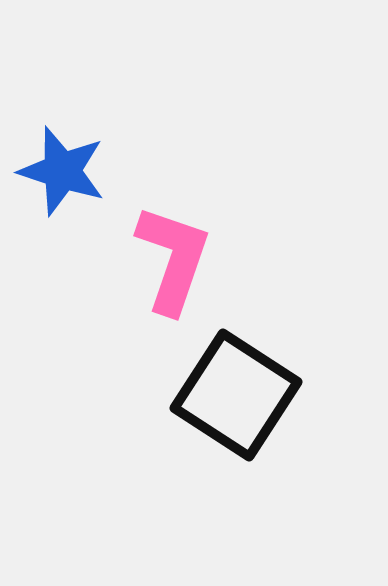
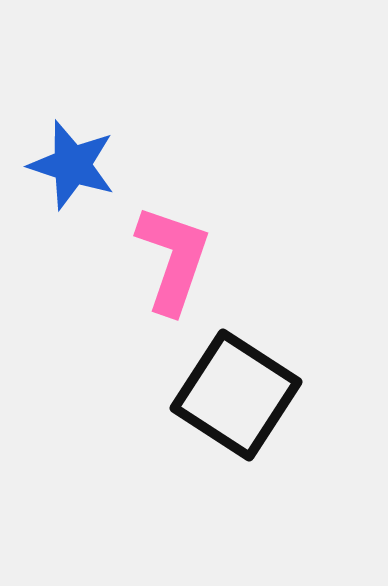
blue star: moved 10 px right, 6 px up
